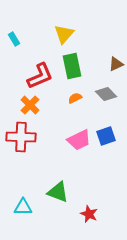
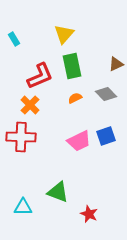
pink trapezoid: moved 1 px down
